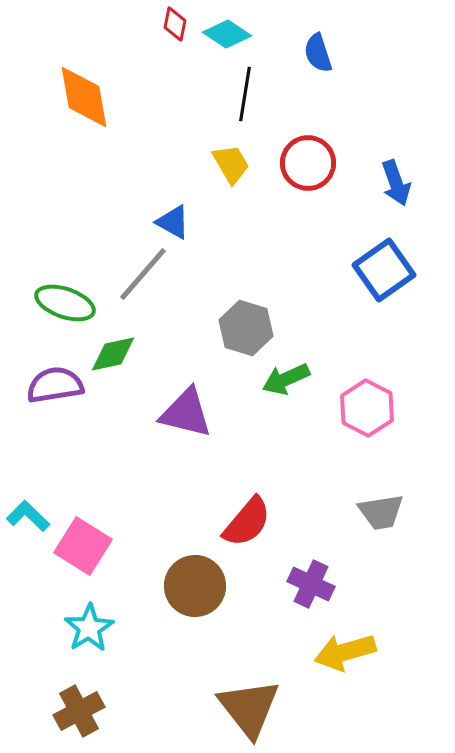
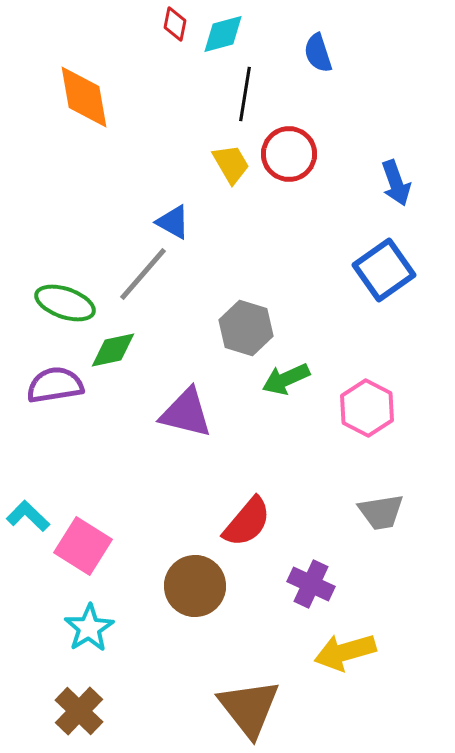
cyan diamond: moved 4 px left; rotated 48 degrees counterclockwise
red circle: moved 19 px left, 9 px up
green diamond: moved 4 px up
brown cross: rotated 18 degrees counterclockwise
